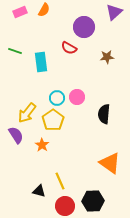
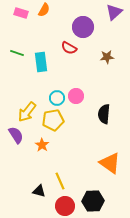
pink rectangle: moved 1 px right, 1 px down; rotated 40 degrees clockwise
purple circle: moved 1 px left
green line: moved 2 px right, 2 px down
pink circle: moved 1 px left, 1 px up
yellow arrow: moved 1 px up
yellow pentagon: rotated 25 degrees clockwise
